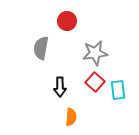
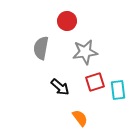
gray star: moved 10 px left, 1 px up
red square: rotated 30 degrees clockwise
black arrow: rotated 48 degrees counterclockwise
orange semicircle: moved 9 px right, 1 px down; rotated 42 degrees counterclockwise
